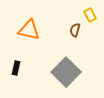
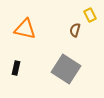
orange triangle: moved 4 px left, 1 px up
gray square: moved 3 px up; rotated 12 degrees counterclockwise
